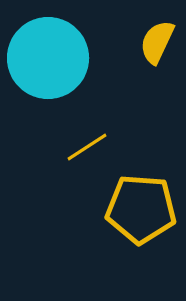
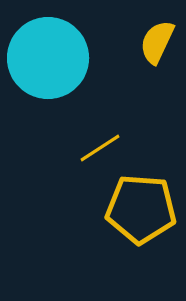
yellow line: moved 13 px right, 1 px down
